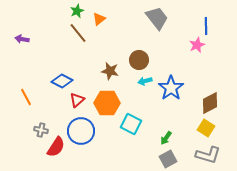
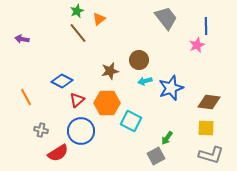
gray trapezoid: moved 9 px right
brown star: rotated 24 degrees counterclockwise
blue star: rotated 15 degrees clockwise
brown diamond: moved 1 px left, 1 px up; rotated 35 degrees clockwise
cyan square: moved 3 px up
yellow square: rotated 30 degrees counterclockwise
green arrow: moved 1 px right
red semicircle: moved 2 px right, 6 px down; rotated 25 degrees clockwise
gray L-shape: moved 3 px right
gray square: moved 12 px left, 3 px up
